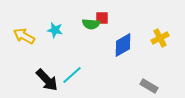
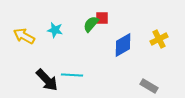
green semicircle: rotated 126 degrees clockwise
yellow cross: moved 1 px left, 1 px down
cyan line: rotated 45 degrees clockwise
